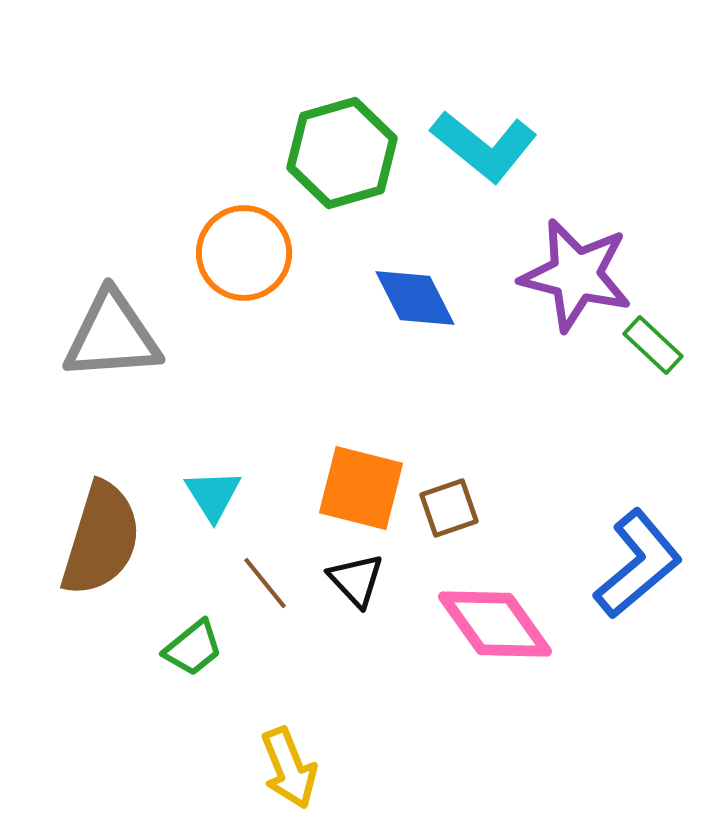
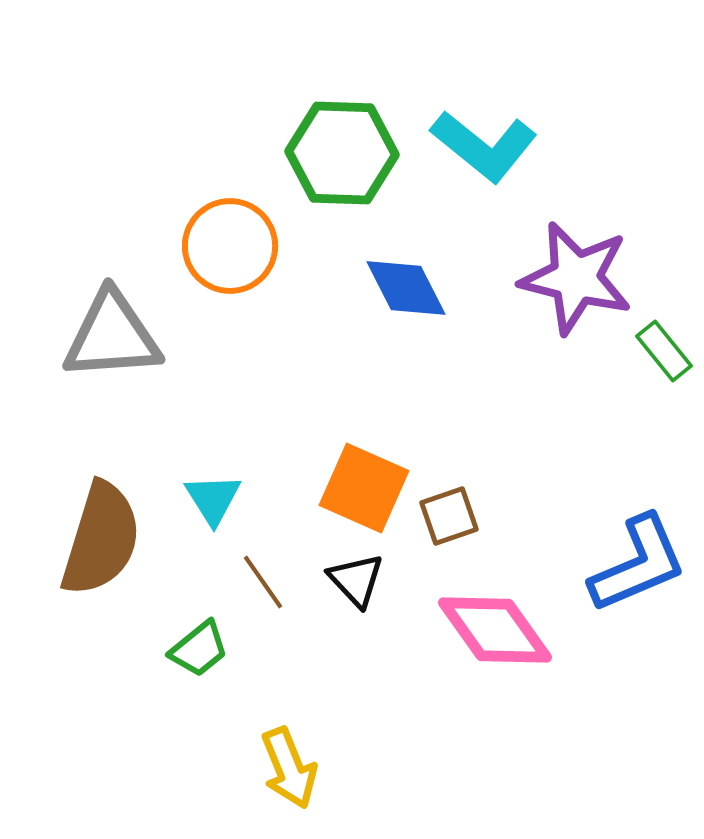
green hexagon: rotated 18 degrees clockwise
orange circle: moved 14 px left, 7 px up
purple star: moved 3 px down
blue diamond: moved 9 px left, 10 px up
green rectangle: moved 11 px right, 6 px down; rotated 8 degrees clockwise
orange square: moved 3 px right; rotated 10 degrees clockwise
cyan triangle: moved 4 px down
brown square: moved 8 px down
blue L-shape: rotated 17 degrees clockwise
brown line: moved 2 px left, 1 px up; rotated 4 degrees clockwise
pink diamond: moved 6 px down
green trapezoid: moved 6 px right, 1 px down
